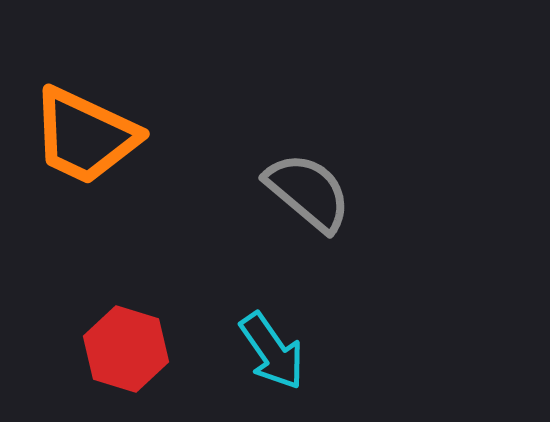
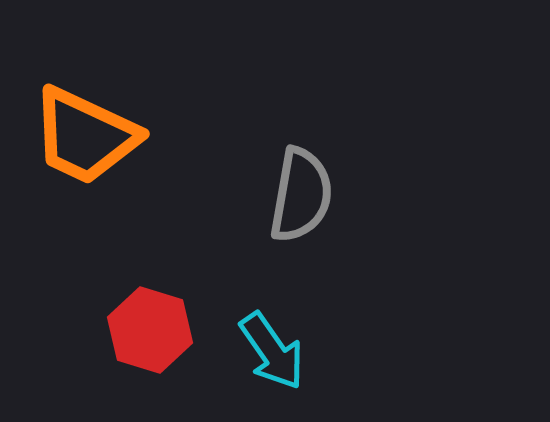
gray semicircle: moved 7 px left, 3 px down; rotated 60 degrees clockwise
red hexagon: moved 24 px right, 19 px up
